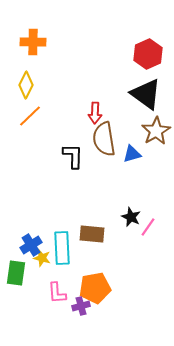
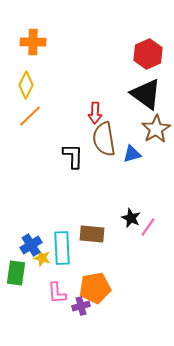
brown star: moved 2 px up
black star: moved 1 px down
